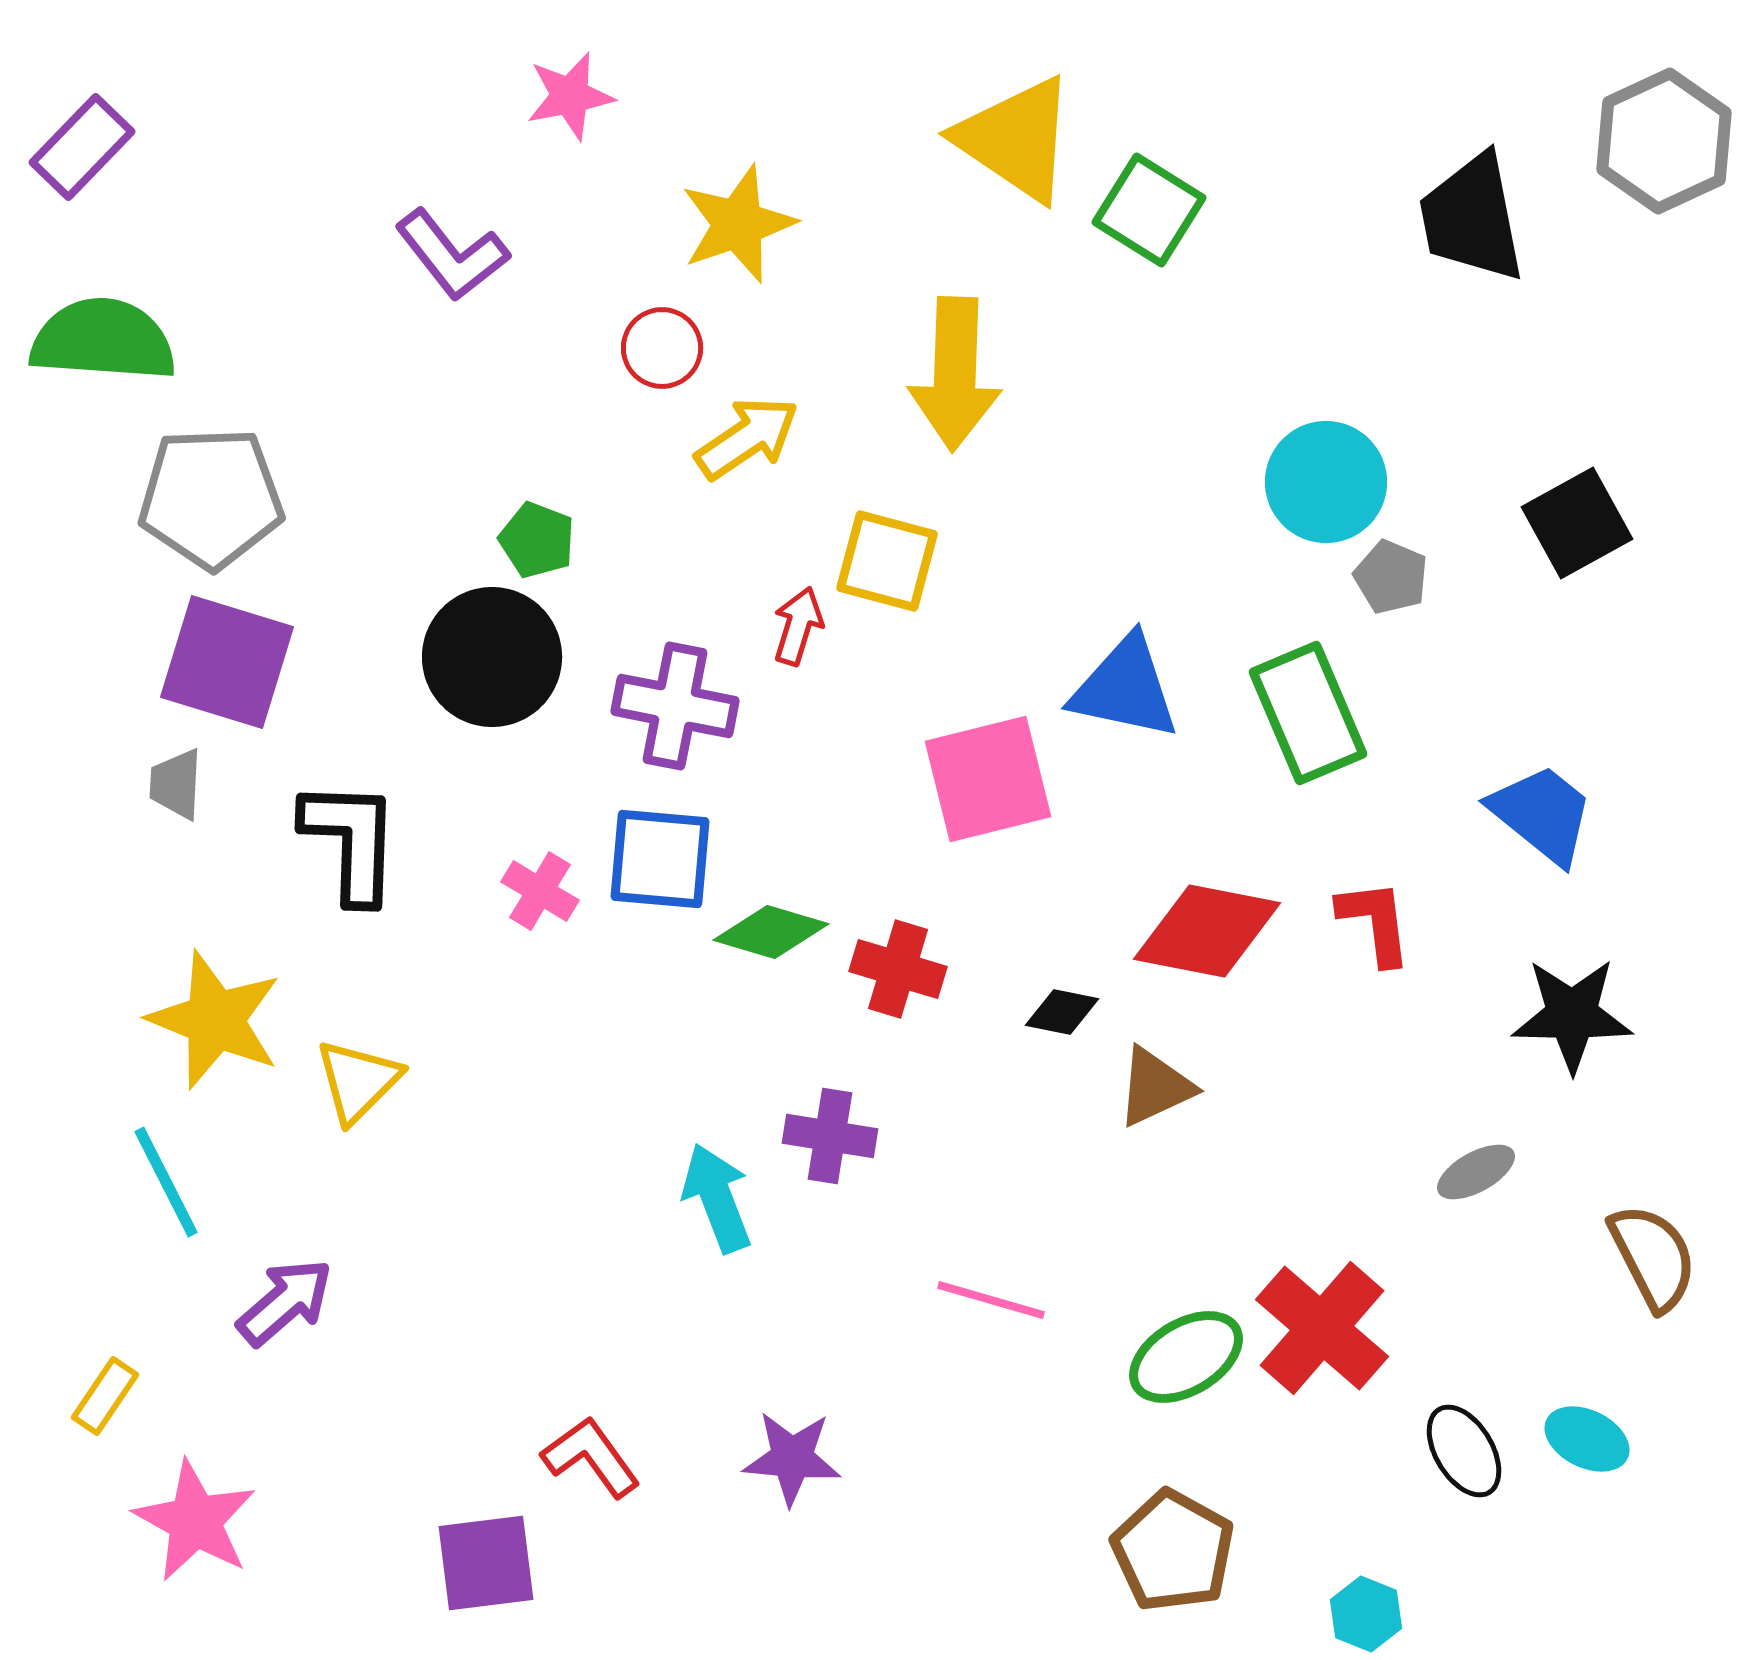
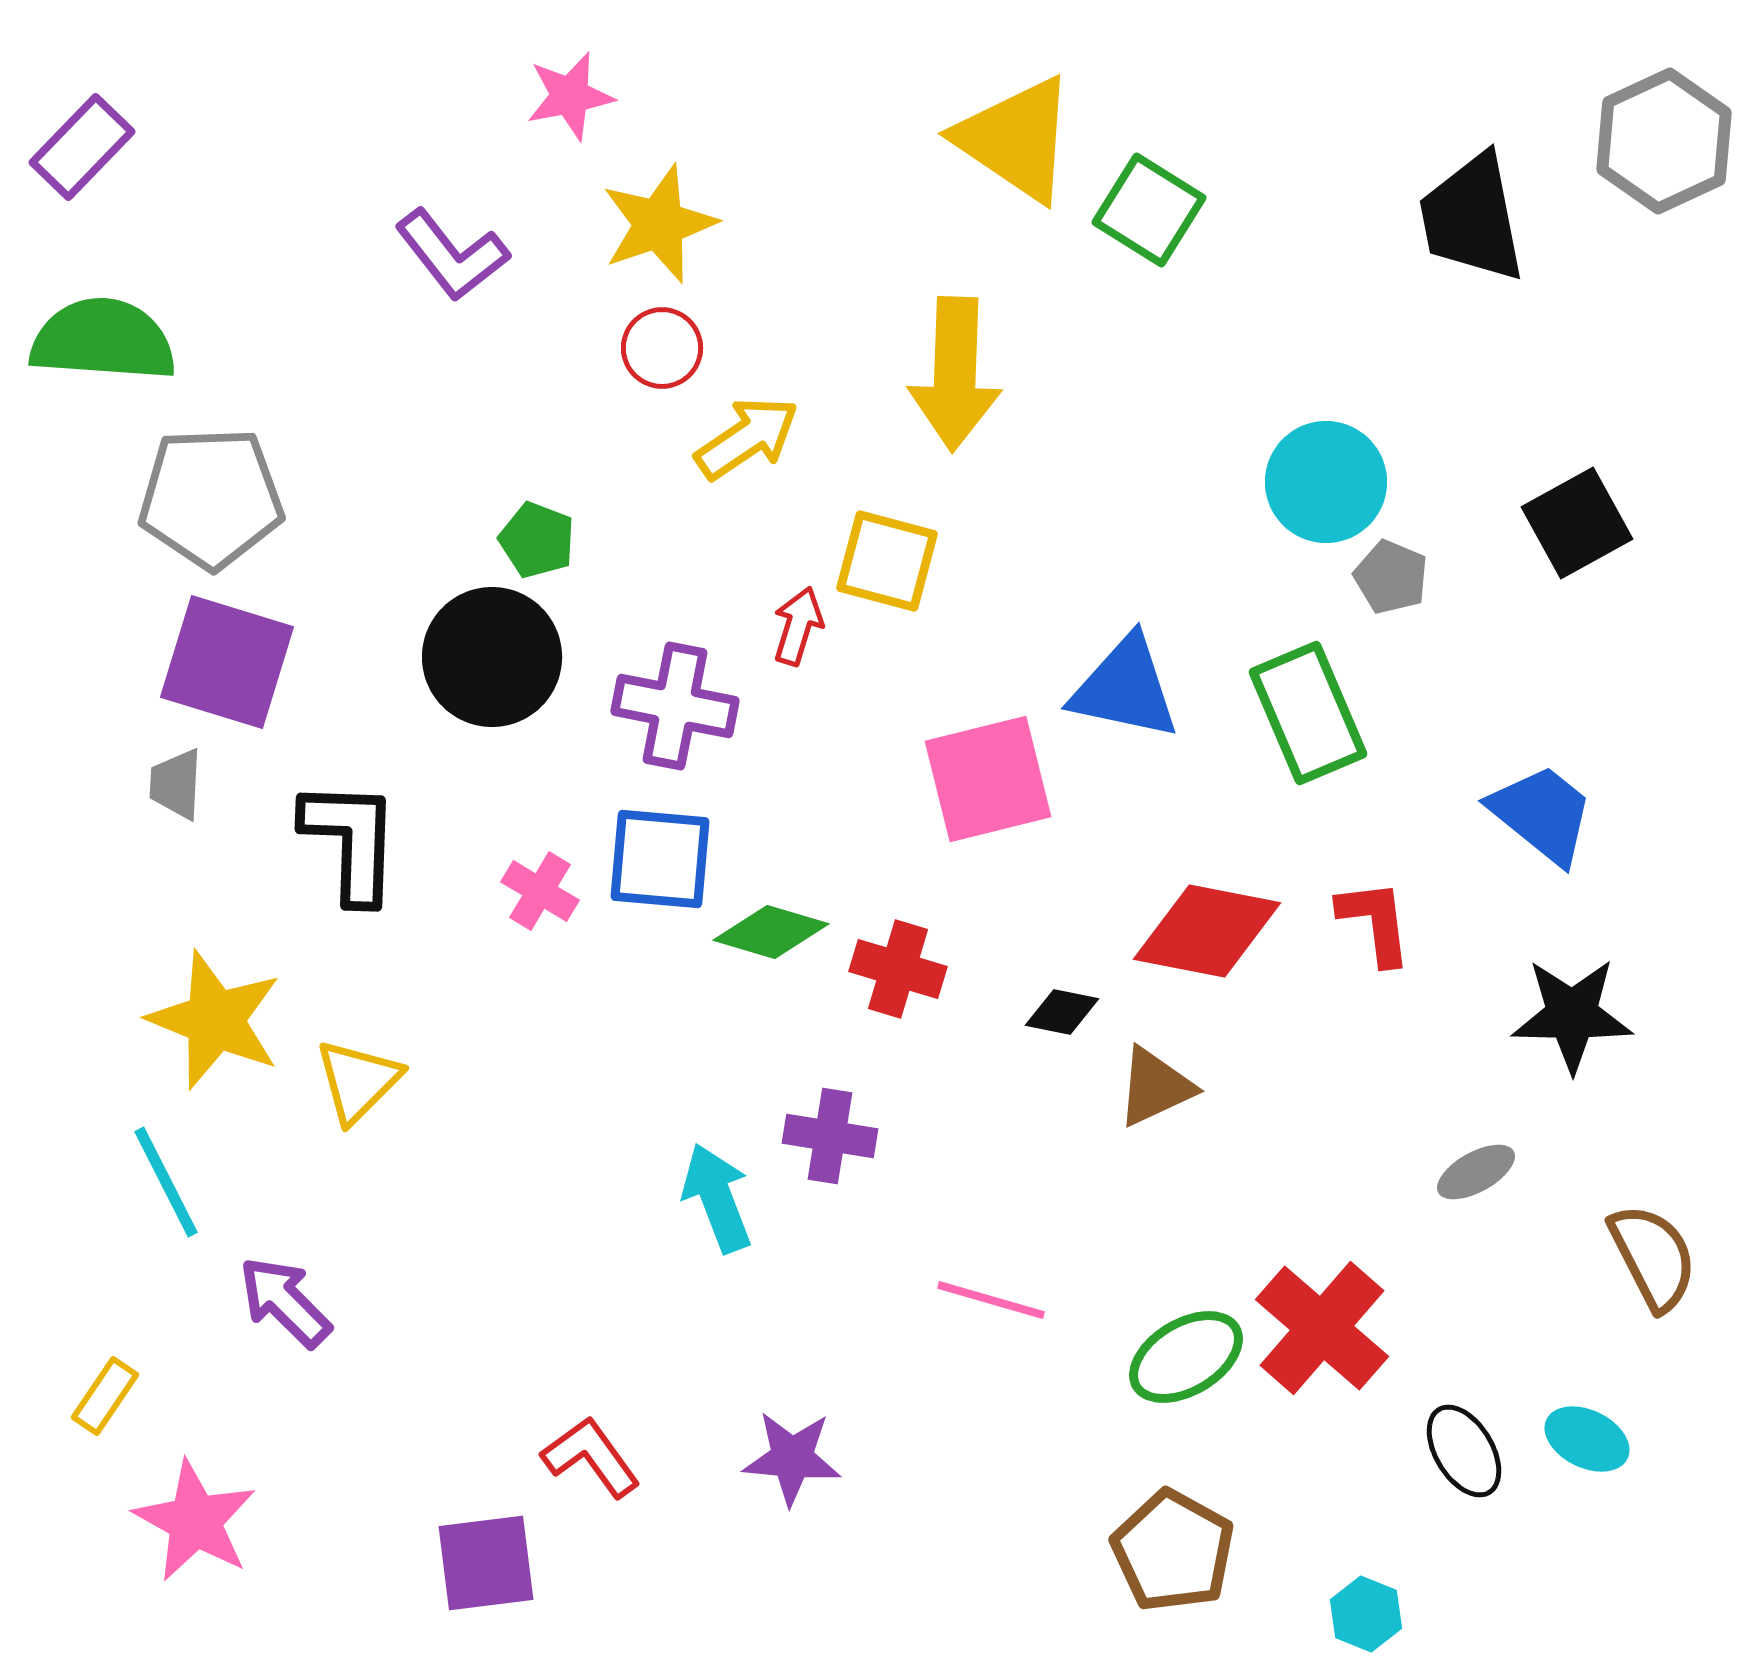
yellow star at (738, 224): moved 79 px left
purple arrow at (285, 1302): rotated 94 degrees counterclockwise
